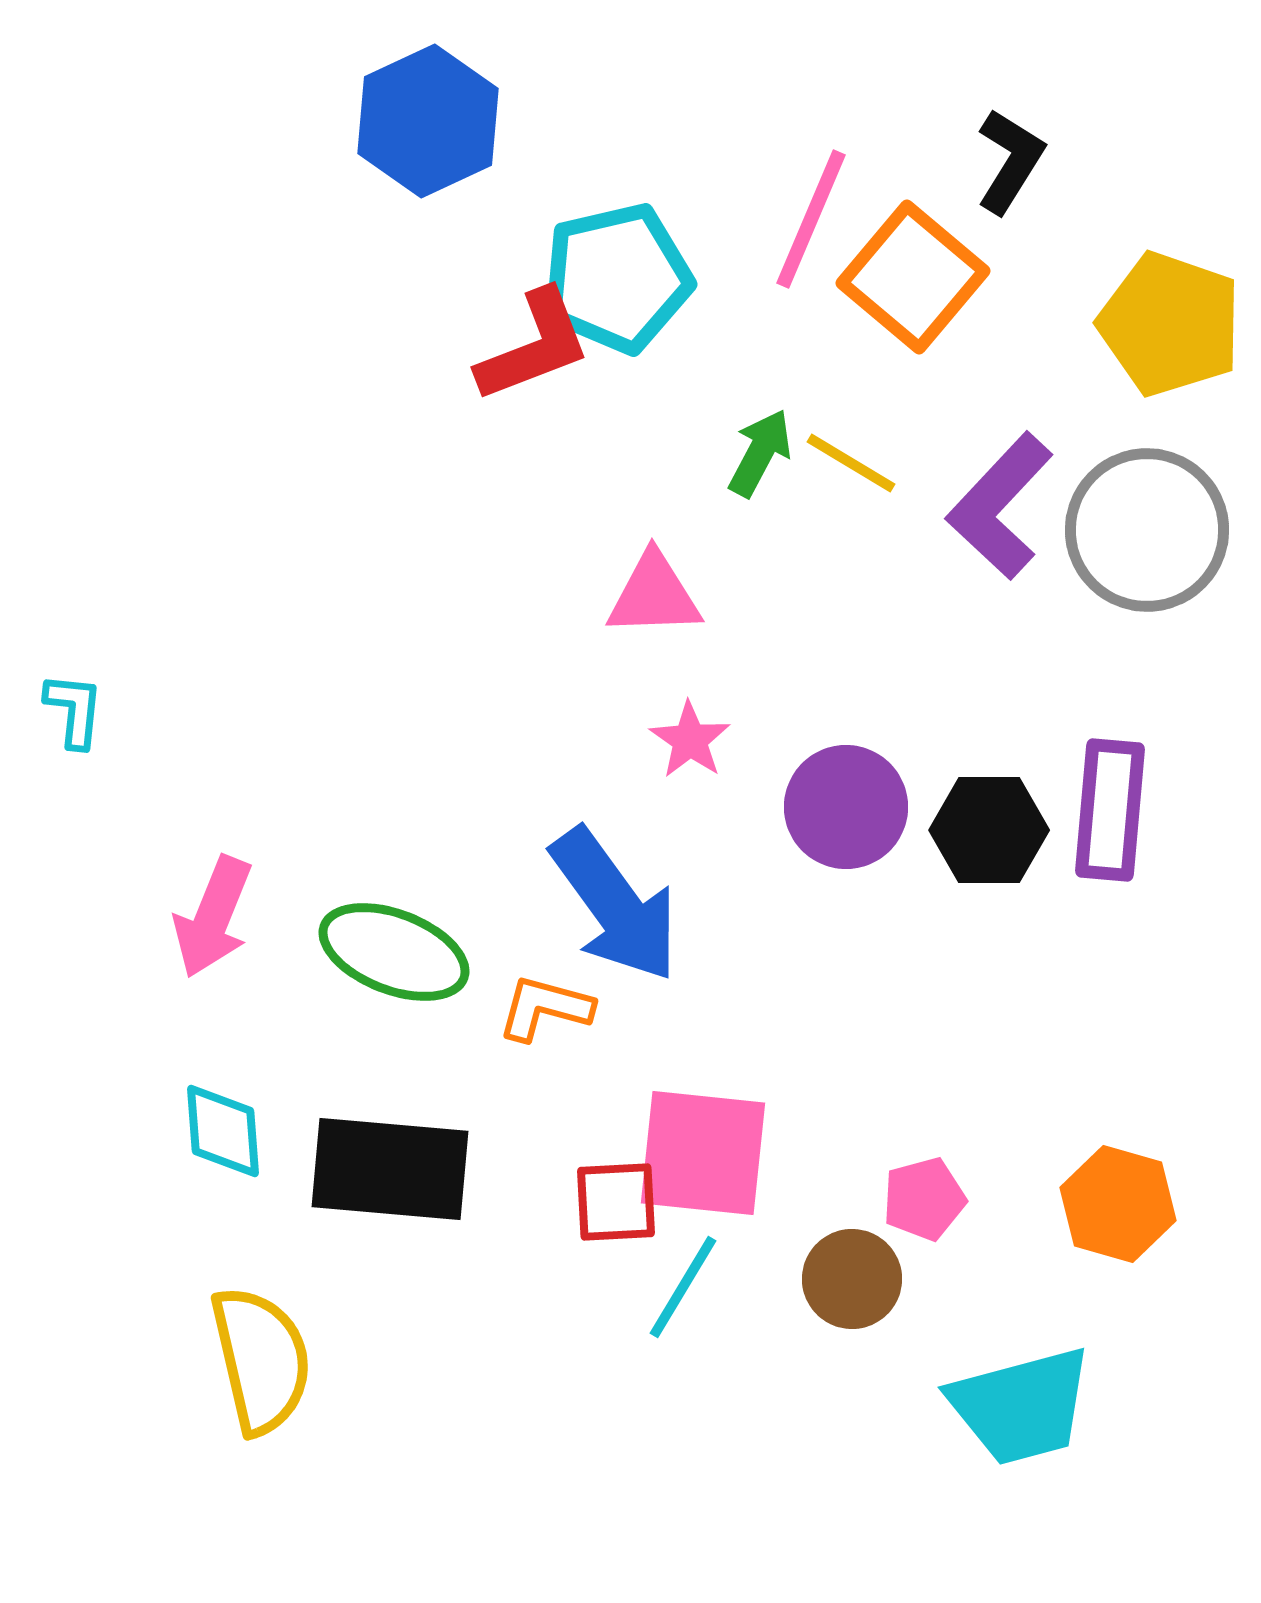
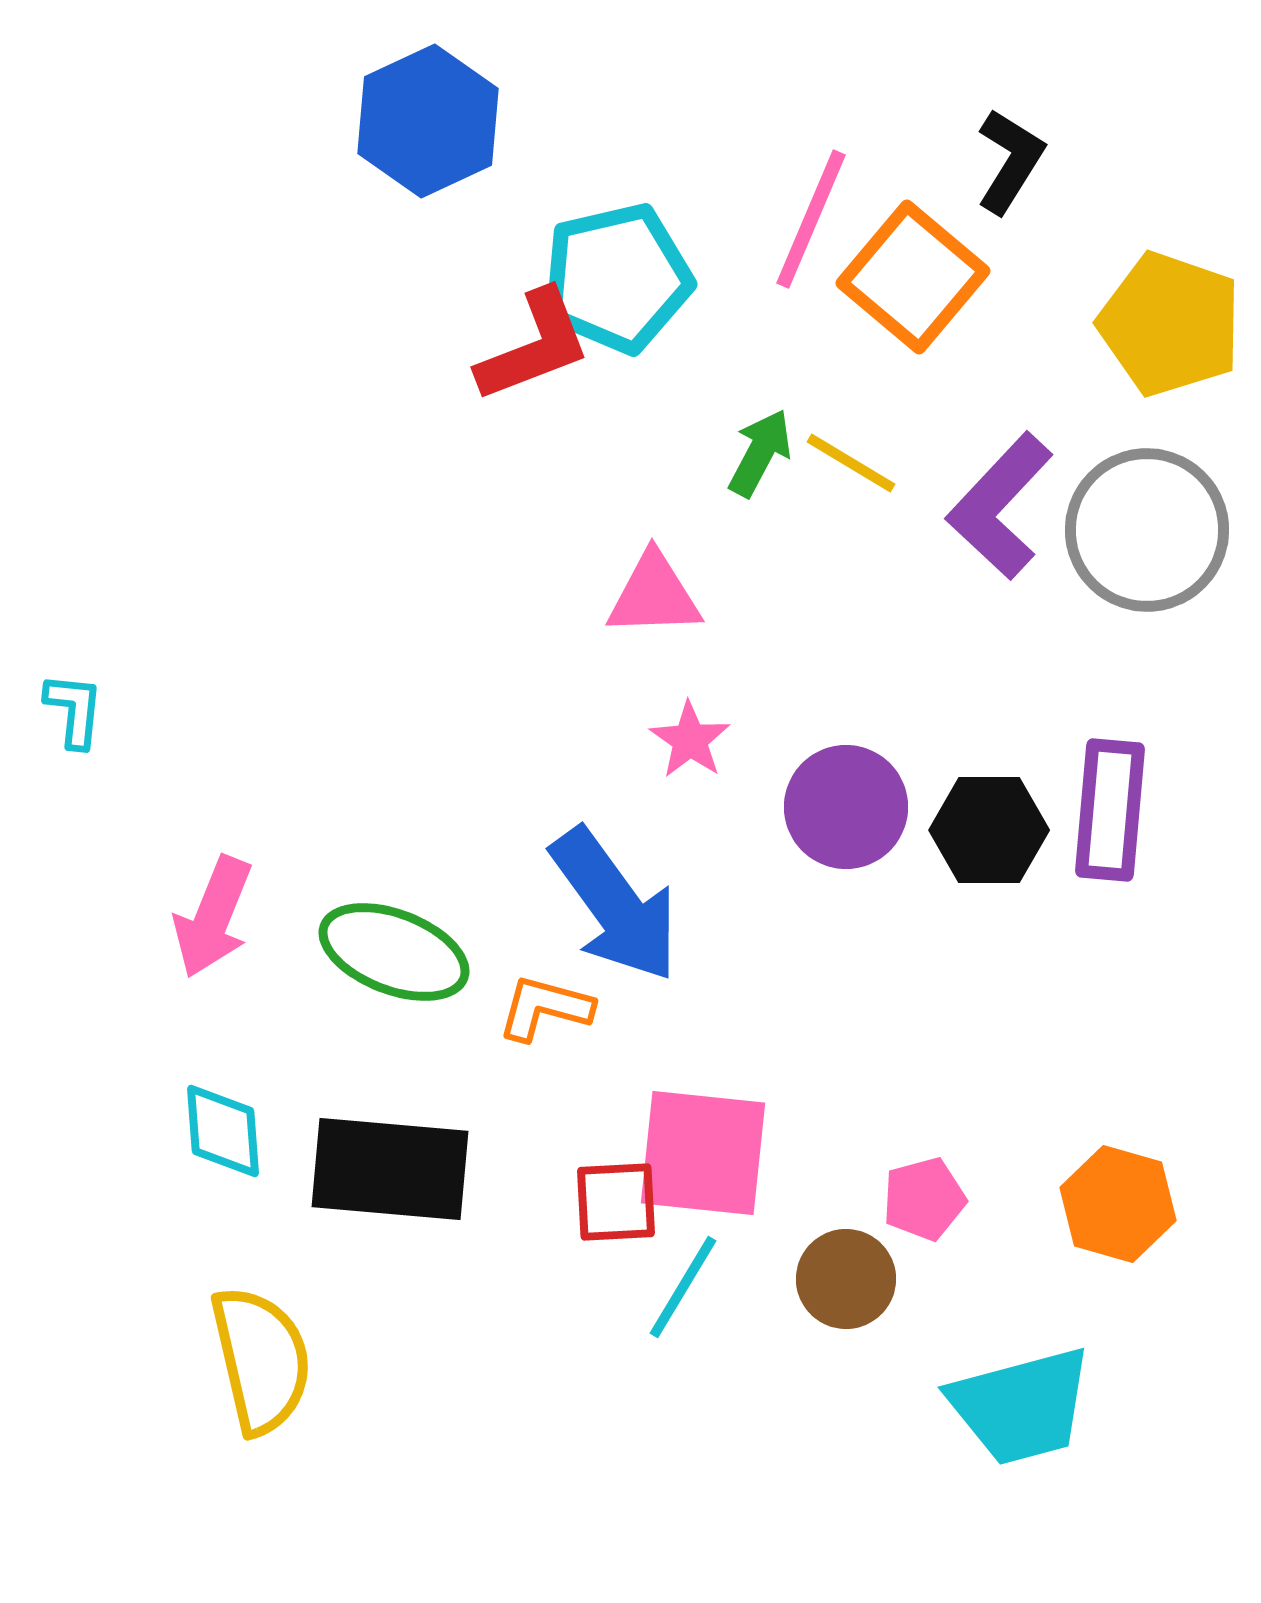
brown circle: moved 6 px left
